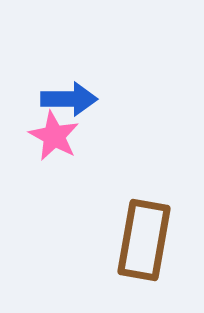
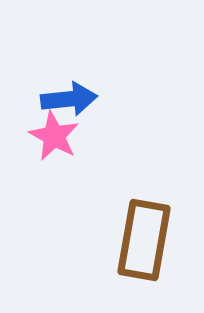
blue arrow: rotated 6 degrees counterclockwise
